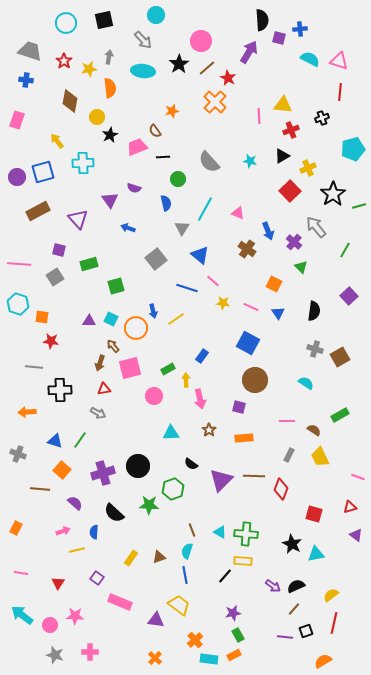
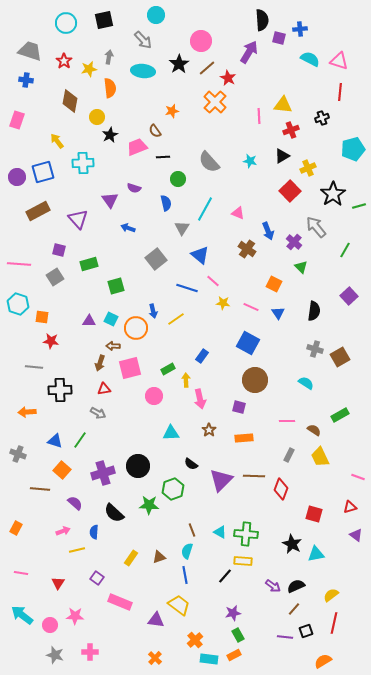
brown arrow at (113, 346): rotated 48 degrees counterclockwise
